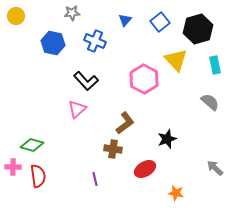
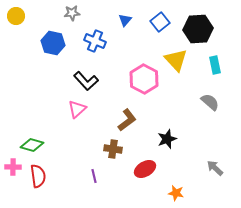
black hexagon: rotated 12 degrees clockwise
brown L-shape: moved 2 px right, 3 px up
purple line: moved 1 px left, 3 px up
